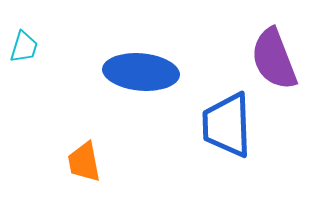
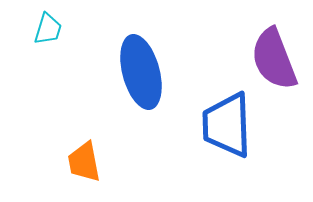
cyan trapezoid: moved 24 px right, 18 px up
blue ellipse: rotated 70 degrees clockwise
